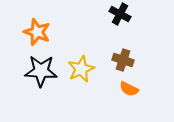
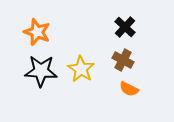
black cross: moved 5 px right, 13 px down; rotated 15 degrees clockwise
brown cross: rotated 10 degrees clockwise
yellow star: rotated 16 degrees counterclockwise
